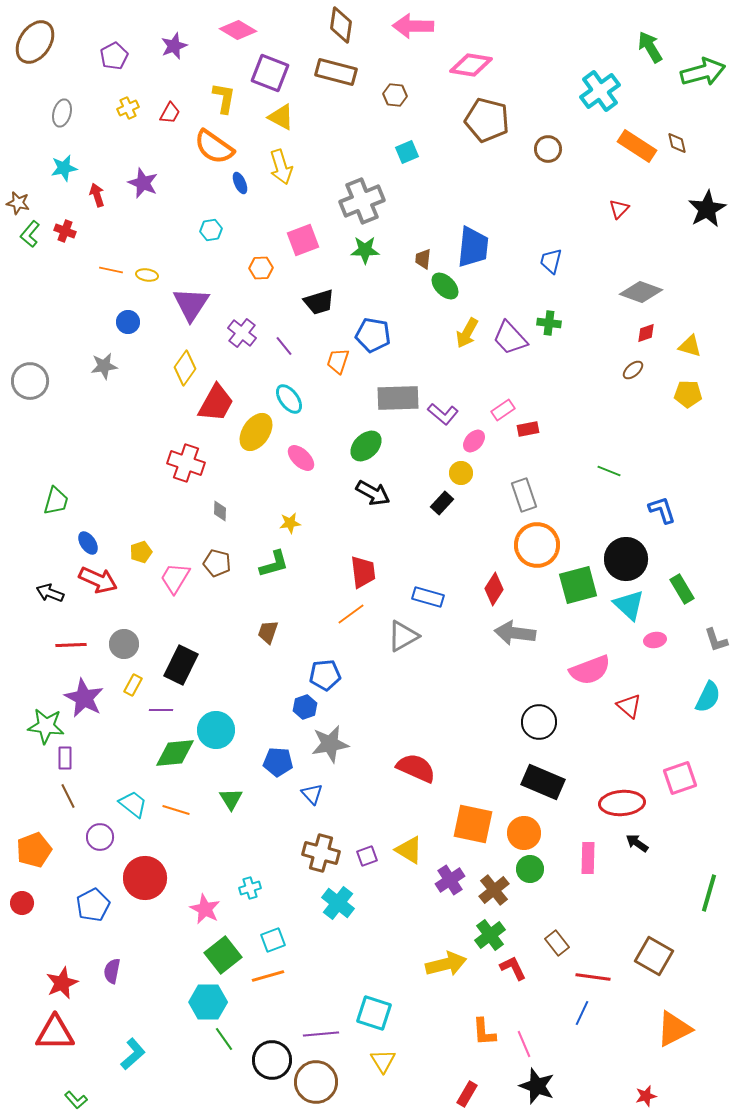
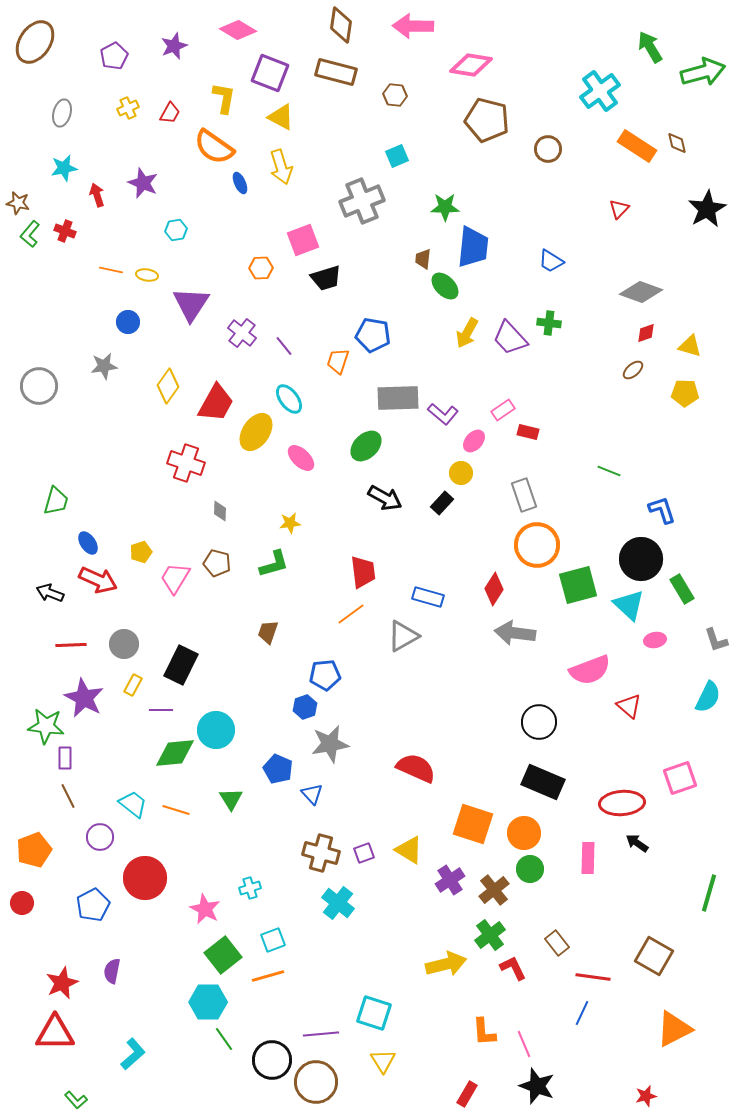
cyan square at (407, 152): moved 10 px left, 4 px down
cyan hexagon at (211, 230): moved 35 px left
green star at (365, 250): moved 80 px right, 43 px up
blue trapezoid at (551, 261): rotated 72 degrees counterclockwise
black trapezoid at (319, 302): moved 7 px right, 24 px up
yellow diamond at (185, 368): moved 17 px left, 18 px down
gray circle at (30, 381): moved 9 px right, 5 px down
yellow pentagon at (688, 394): moved 3 px left, 1 px up
red rectangle at (528, 429): moved 3 px down; rotated 25 degrees clockwise
black arrow at (373, 493): moved 12 px right, 5 px down
black circle at (626, 559): moved 15 px right
blue pentagon at (278, 762): moved 7 px down; rotated 20 degrees clockwise
orange square at (473, 824): rotated 6 degrees clockwise
purple square at (367, 856): moved 3 px left, 3 px up
